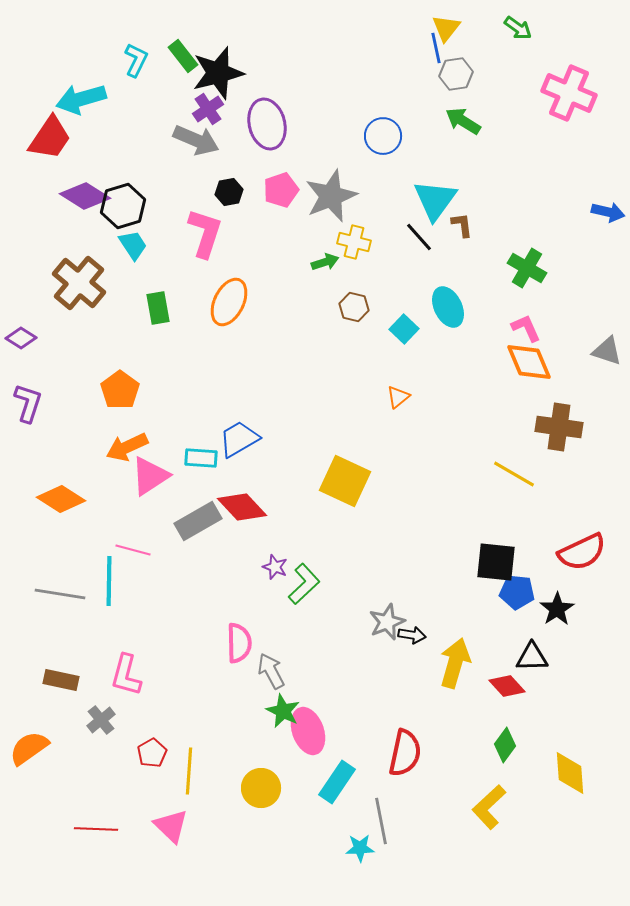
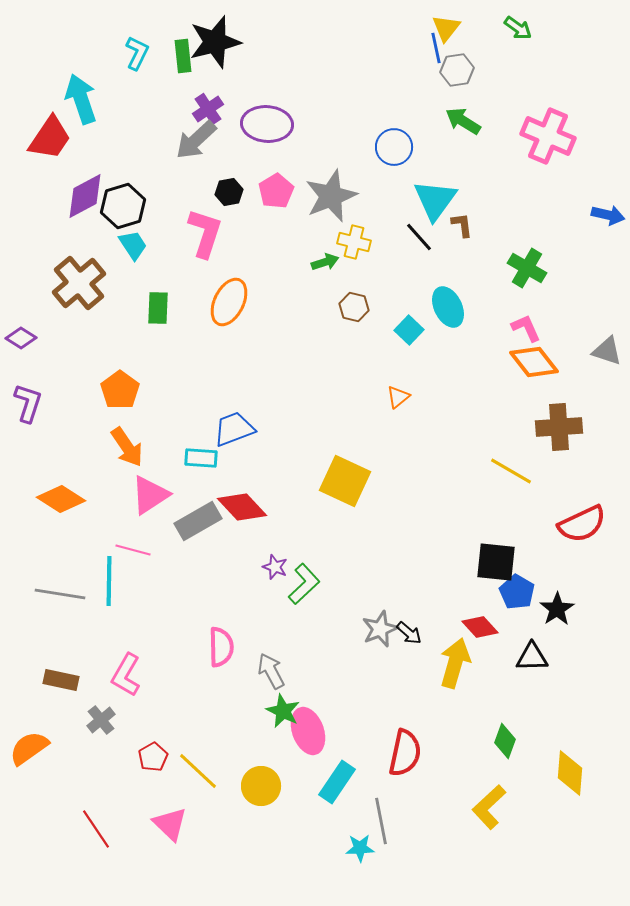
green rectangle at (183, 56): rotated 32 degrees clockwise
cyan L-shape at (136, 60): moved 1 px right, 7 px up
black star at (218, 73): moved 3 px left, 31 px up
gray hexagon at (456, 74): moved 1 px right, 4 px up
pink cross at (569, 93): moved 21 px left, 43 px down
cyan arrow at (81, 99): rotated 87 degrees clockwise
purple ellipse at (267, 124): rotated 72 degrees counterclockwise
blue circle at (383, 136): moved 11 px right, 11 px down
gray arrow at (196, 140): rotated 114 degrees clockwise
pink pentagon at (281, 190): moved 5 px left, 1 px down; rotated 12 degrees counterclockwise
purple diamond at (85, 196): rotated 60 degrees counterclockwise
blue arrow at (608, 212): moved 3 px down
brown cross at (79, 283): rotated 10 degrees clockwise
green rectangle at (158, 308): rotated 12 degrees clockwise
cyan square at (404, 329): moved 5 px right, 1 px down
orange diamond at (529, 362): moved 5 px right; rotated 15 degrees counterclockwise
brown cross at (559, 427): rotated 12 degrees counterclockwise
blue trapezoid at (239, 439): moved 5 px left, 10 px up; rotated 9 degrees clockwise
orange arrow at (127, 447): rotated 99 degrees counterclockwise
yellow line at (514, 474): moved 3 px left, 3 px up
pink triangle at (150, 476): moved 19 px down
red semicircle at (582, 552): moved 28 px up
blue pentagon at (517, 592): rotated 24 degrees clockwise
gray star at (387, 622): moved 7 px left, 7 px down
black arrow at (412, 635): moved 3 px left, 2 px up; rotated 32 degrees clockwise
pink semicircle at (239, 643): moved 18 px left, 4 px down
pink L-shape at (126, 675): rotated 15 degrees clockwise
red diamond at (507, 686): moved 27 px left, 59 px up
green diamond at (505, 745): moved 4 px up; rotated 16 degrees counterclockwise
red pentagon at (152, 753): moved 1 px right, 4 px down
yellow line at (189, 771): moved 9 px right; rotated 51 degrees counterclockwise
yellow diamond at (570, 773): rotated 9 degrees clockwise
yellow circle at (261, 788): moved 2 px up
pink triangle at (171, 826): moved 1 px left, 2 px up
red line at (96, 829): rotated 54 degrees clockwise
